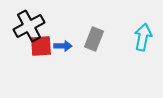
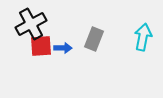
black cross: moved 2 px right, 2 px up
blue arrow: moved 2 px down
